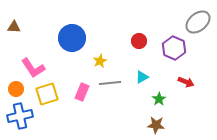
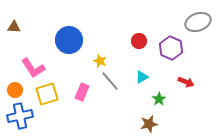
gray ellipse: rotated 20 degrees clockwise
blue circle: moved 3 px left, 2 px down
purple hexagon: moved 3 px left
yellow star: rotated 24 degrees counterclockwise
gray line: moved 2 px up; rotated 55 degrees clockwise
orange circle: moved 1 px left, 1 px down
brown star: moved 7 px left, 1 px up; rotated 18 degrees counterclockwise
